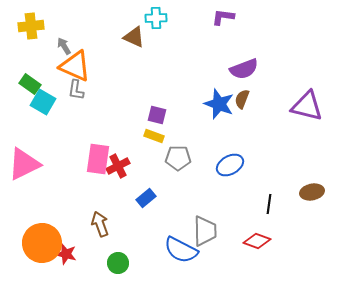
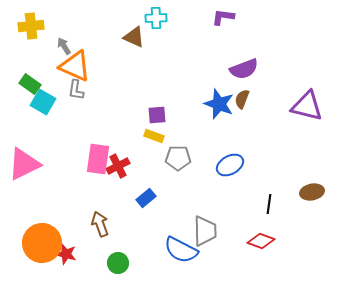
purple square: rotated 18 degrees counterclockwise
red diamond: moved 4 px right
